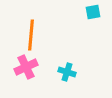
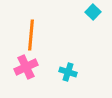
cyan square: rotated 35 degrees counterclockwise
cyan cross: moved 1 px right
